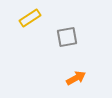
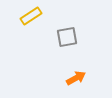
yellow rectangle: moved 1 px right, 2 px up
